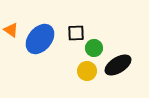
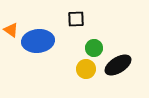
black square: moved 14 px up
blue ellipse: moved 2 px left, 2 px down; rotated 44 degrees clockwise
yellow circle: moved 1 px left, 2 px up
